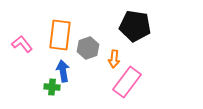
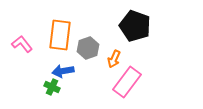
black pentagon: rotated 12 degrees clockwise
orange arrow: rotated 18 degrees clockwise
blue arrow: rotated 90 degrees counterclockwise
green cross: rotated 21 degrees clockwise
